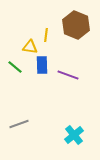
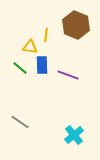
green line: moved 5 px right, 1 px down
gray line: moved 1 px right, 2 px up; rotated 54 degrees clockwise
